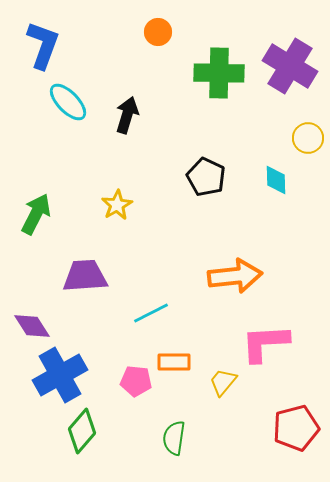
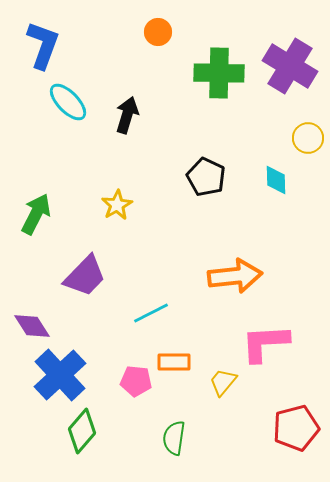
purple trapezoid: rotated 138 degrees clockwise
blue cross: rotated 14 degrees counterclockwise
